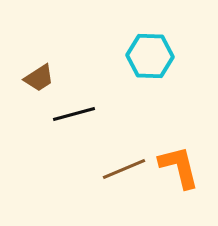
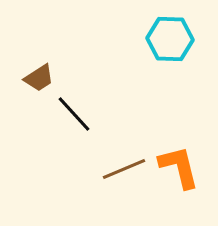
cyan hexagon: moved 20 px right, 17 px up
black line: rotated 63 degrees clockwise
